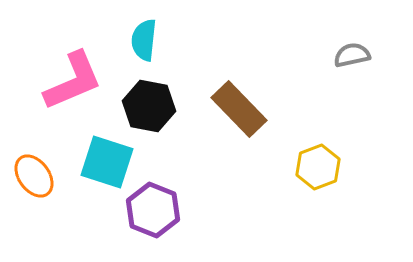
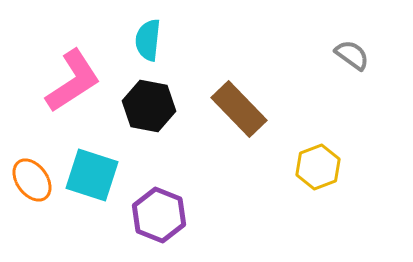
cyan semicircle: moved 4 px right
gray semicircle: rotated 48 degrees clockwise
pink L-shape: rotated 10 degrees counterclockwise
cyan square: moved 15 px left, 13 px down
orange ellipse: moved 2 px left, 4 px down
purple hexagon: moved 6 px right, 5 px down
